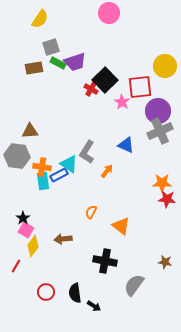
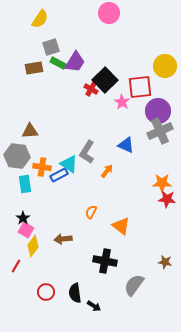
purple trapezoid: rotated 40 degrees counterclockwise
cyan rectangle: moved 18 px left, 3 px down
